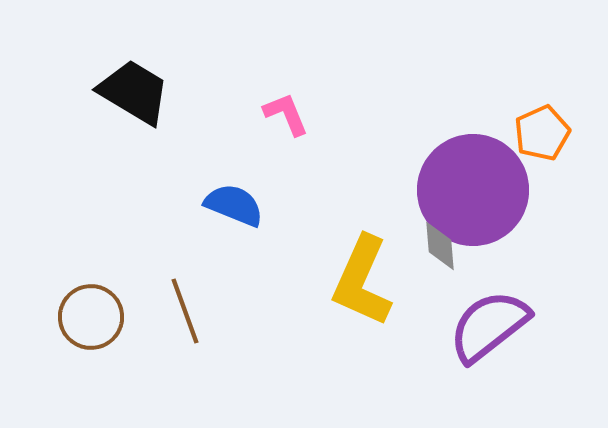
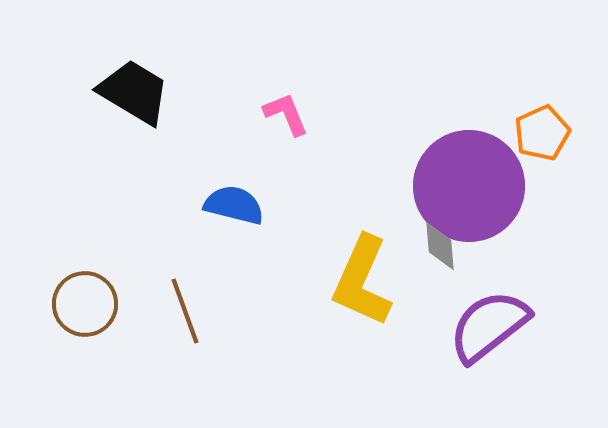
purple circle: moved 4 px left, 4 px up
blue semicircle: rotated 8 degrees counterclockwise
brown circle: moved 6 px left, 13 px up
